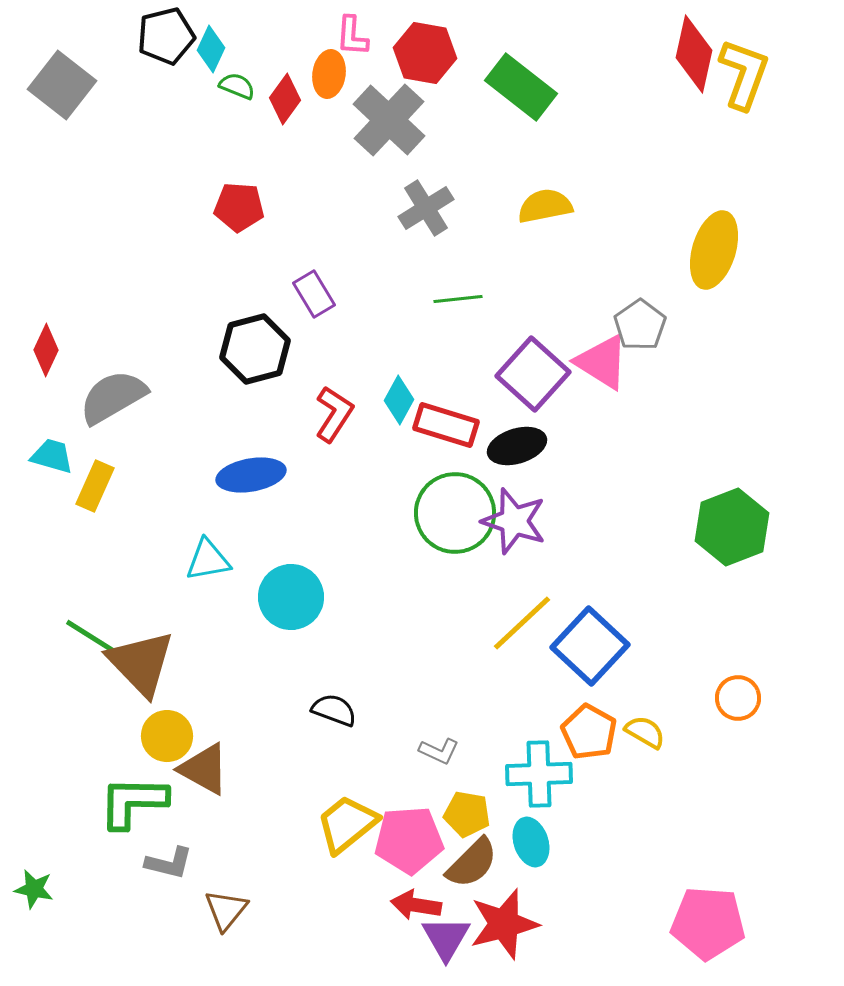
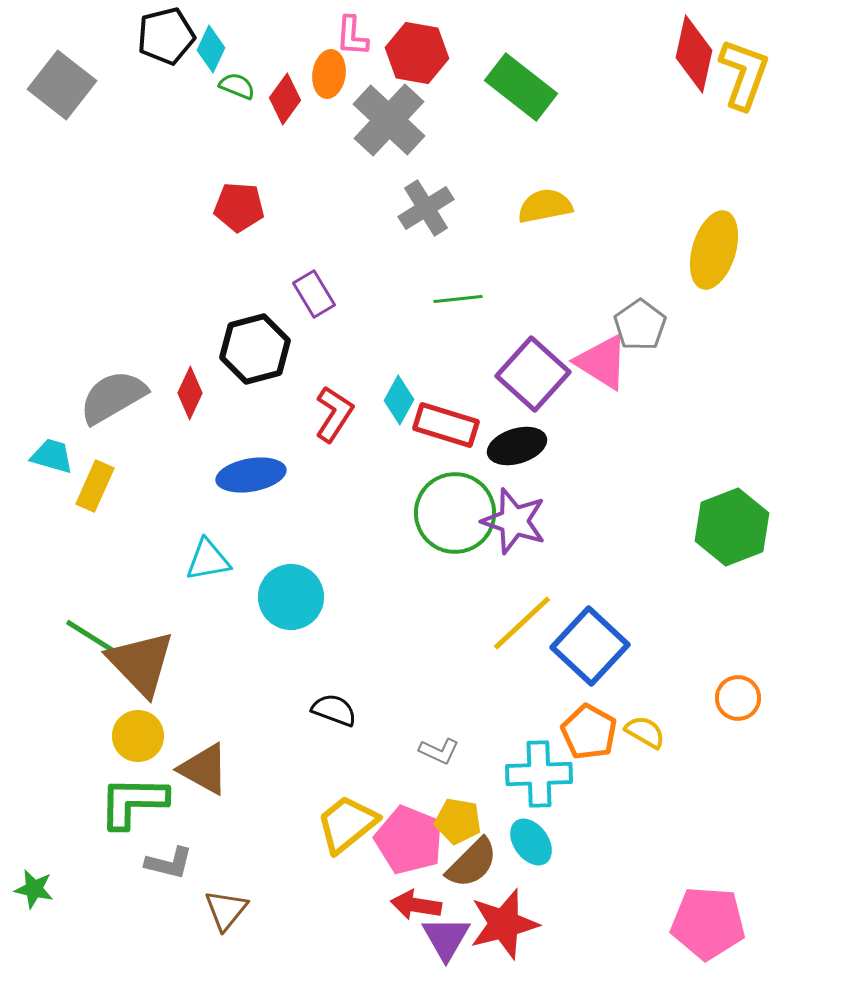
red hexagon at (425, 53): moved 8 px left
red diamond at (46, 350): moved 144 px right, 43 px down
yellow circle at (167, 736): moved 29 px left
yellow pentagon at (467, 814): moved 9 px left, 7 px down
pink pentagon at (409, 840): rotated 26 degrees clockwise
cyan ellipse at (531, 842): rotated 18 degrees counterclockwise
